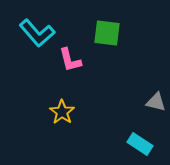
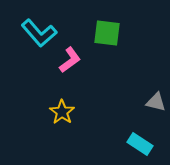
cyan L-shape: moved 2 px right
pink L-shape: rotated 112 degrees counterclockwise
